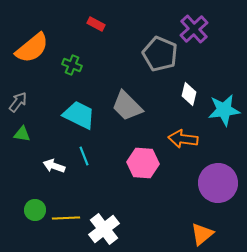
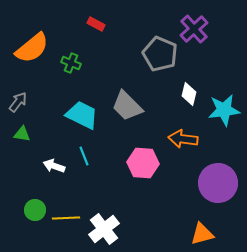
green cross: moved 1 px left, 2 px up
cyan trapezoid: moved 3 px right
orange triangle: rotated 25 degrees clockwise
